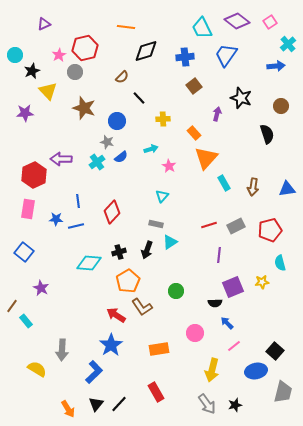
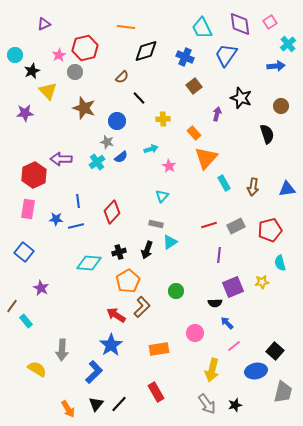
purple diamond at (237, 21): moved 3 px right, 3 px down; rotated 45 degrees clockwise
blue cross at (185, 57): rotated 30 degrees clockwise
brown L-shape at (142, 307): rotated 100 degrees counterclockwise
